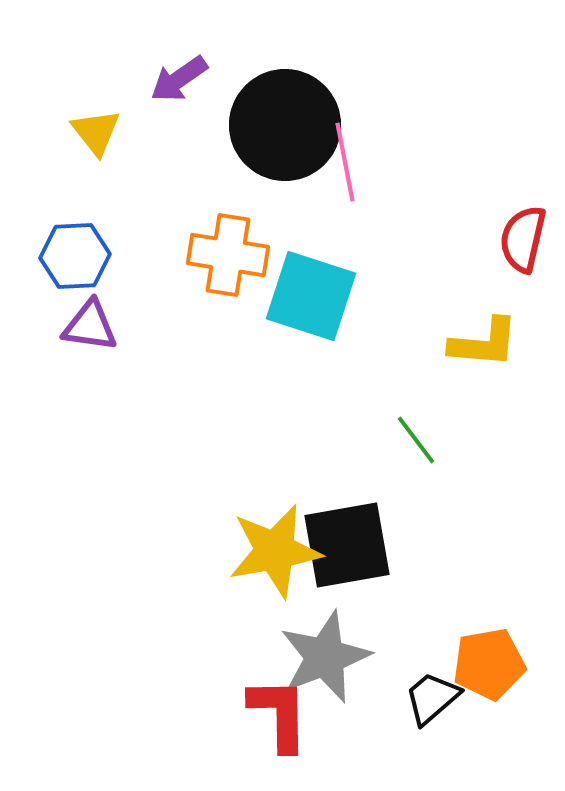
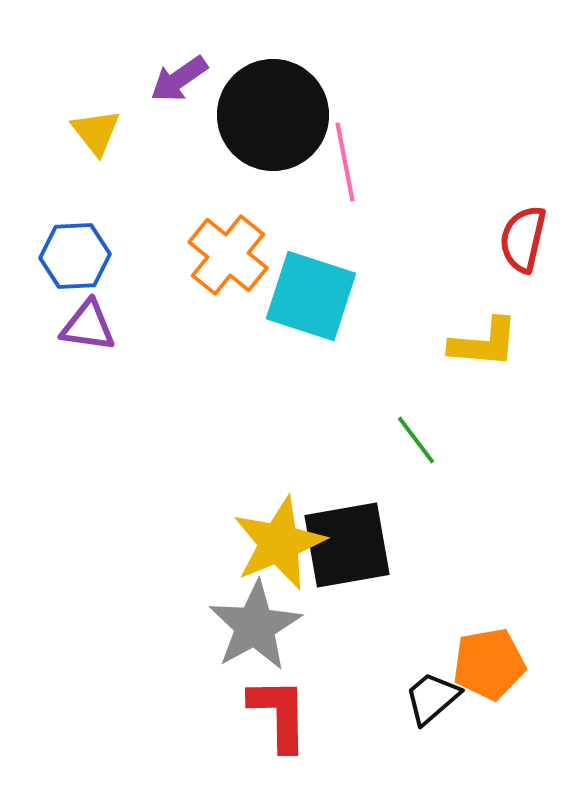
black circle: moved 12 px left, 10 px up
orange cross: rotated 30 degrees clockwise
purple triangle: moved 2 px left
yellow star: moved 4 px right, 8 px up; rotated 12 degrees counterclockwise
gray star: moved 70 px left, 31 px up; rotated 8 degrees counterclockwise
